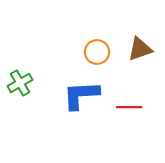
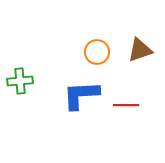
brown triangle: moved 1 px down
green cross: moved 2 px up; rotated 25 degrees clockwise
red line: moved 3 px left, 2 px up
